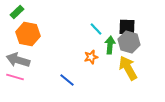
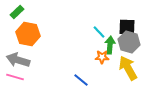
cyan line: moved 3 px right, 3 px down
orange star: moved 11 px right; rotated 16 degrees clockwise
blue line: moved 14 px right
